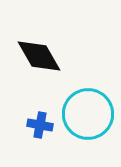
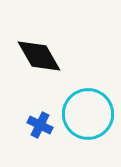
blue cross: rotated 15 degrees clockwise
